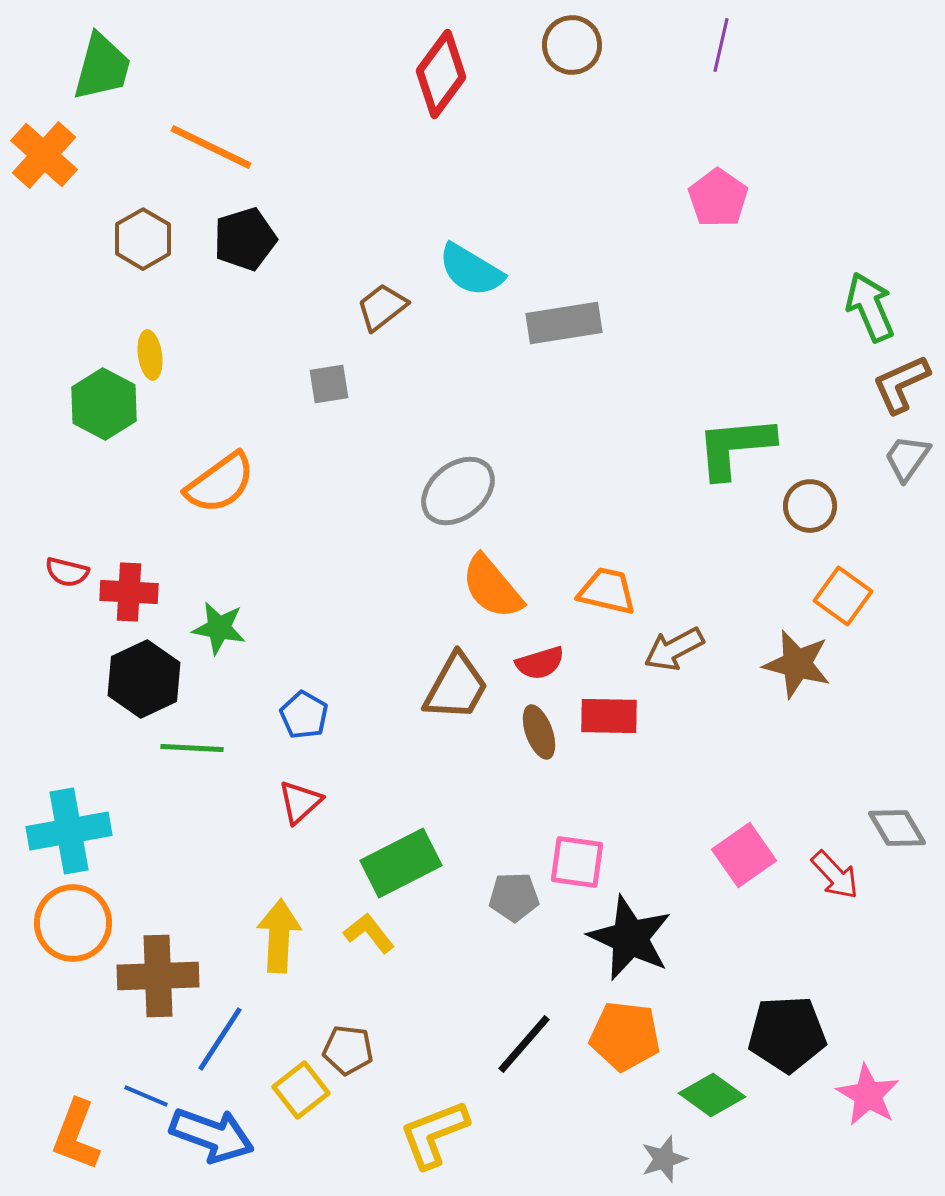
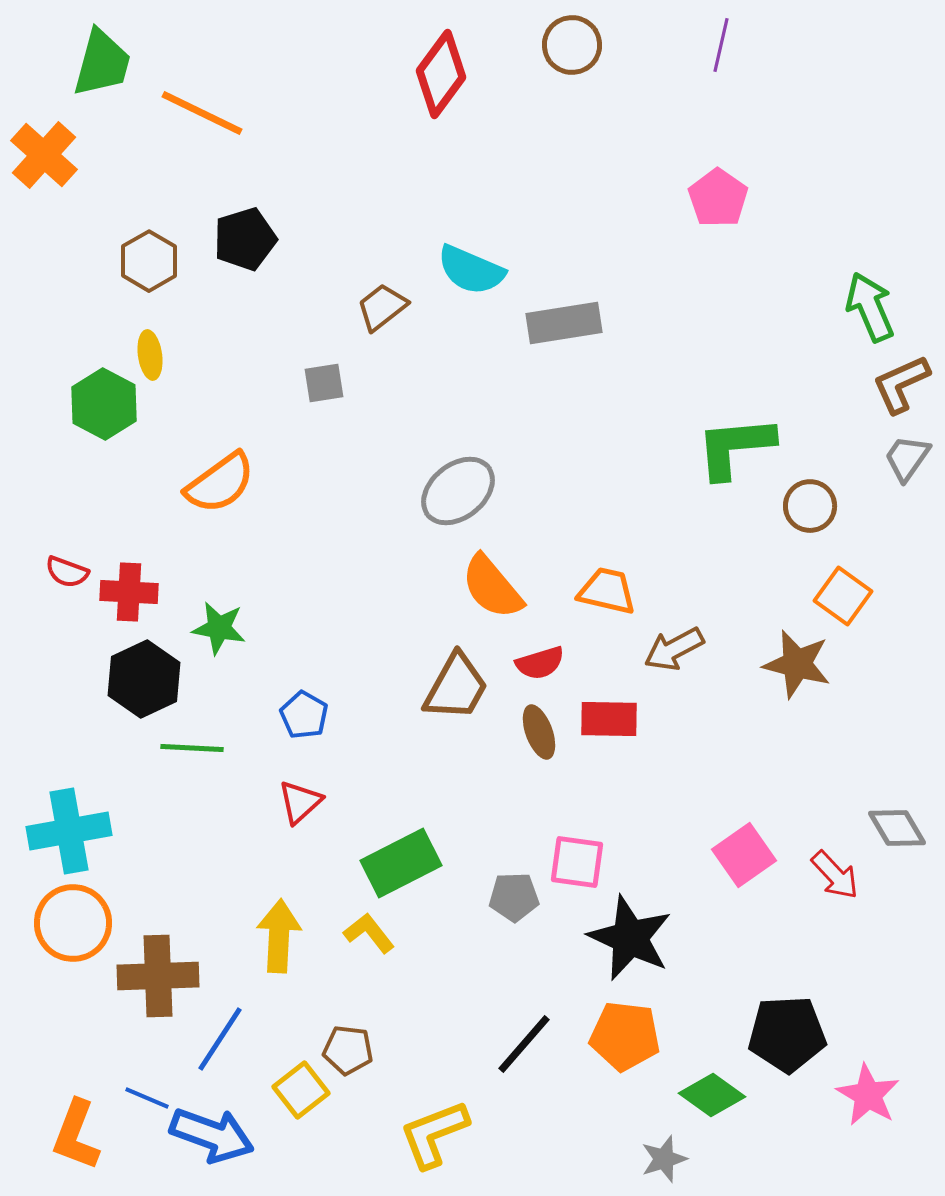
green trapezoid at (102, 67): moved 4 px up
orange line at (211, 147): moved 9 px left, 34 px up
brown hexagon at (143, 239): moved 6 px right, 22 px down
cyan semicircle at (471, 270): rotated 8 degrees counterclockwise
gray square at (329, 384): moved 5 px left, 1 px up
red semicircle at (67, 572): rotated 6 degrees clockwise
red rectangle at (609, 716): moved 3 px down
blue line at (146, 1096): moved 1 px right, 2 px down
